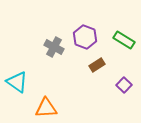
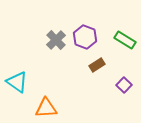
green rectangle: moved 1 px right
gray cross: moved 2 px right, 7 px up; rotated 18 degrees clockwise
